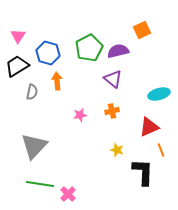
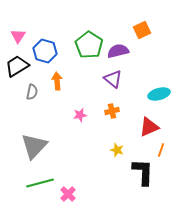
green pentagon: moved 3 px up; rotated 12 degrees counterclockwise
blue hexagon: moved 3 px left, 2 px up
orange line: rotated 40 degrees clockwise
green line: moved 1 px up; rotated 24 degrees counterclockwise
